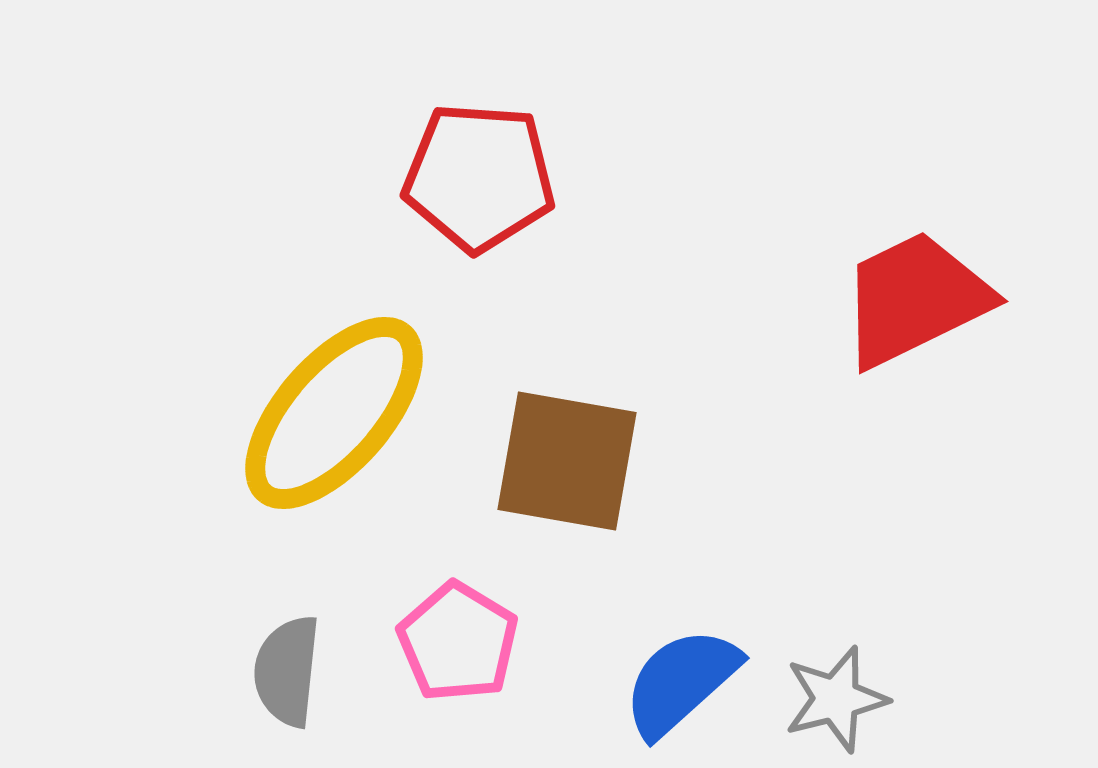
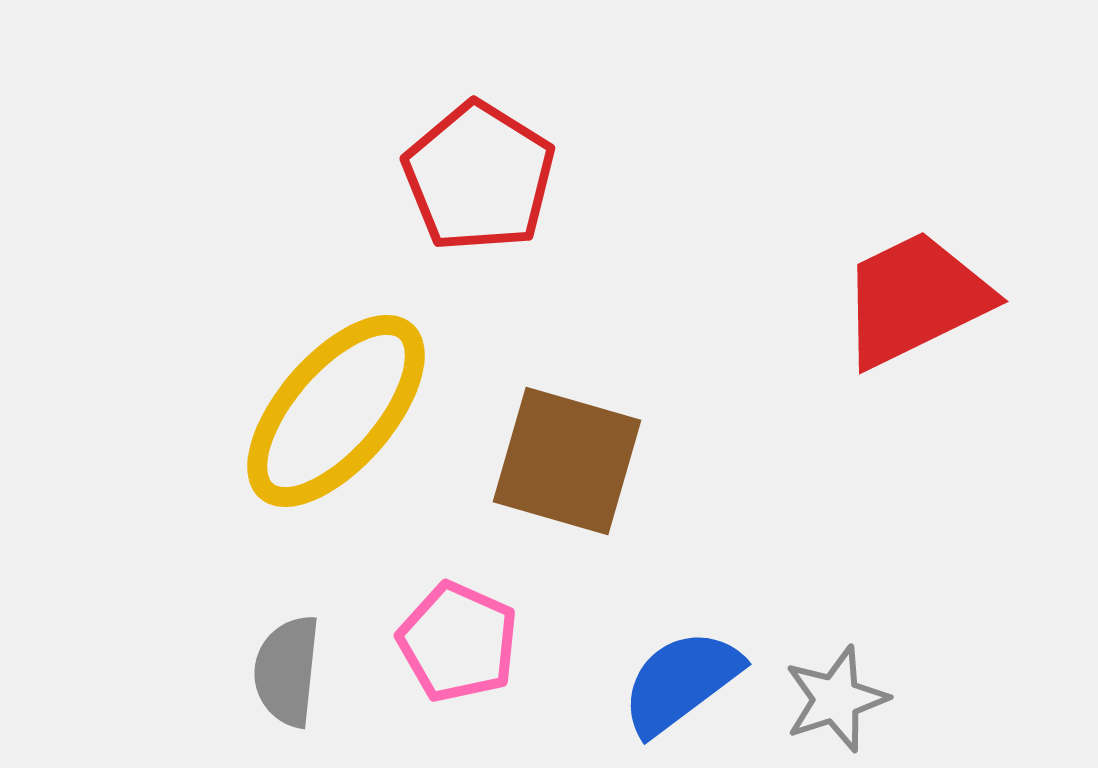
red pentagon: rotated 28 degrees clockwise
yellow ellipse: moved 2 px right, 2 px up
brown square: rotated 6 degrees clockwise
pink pentagon: rotated 7 degrees counterclockwise
blue semicircle: rotated 5 degrees clockwise
gray star: rotated 4 degrees counterclockwise
